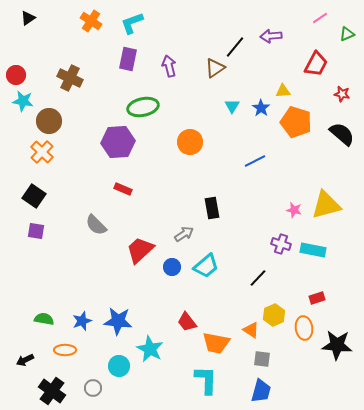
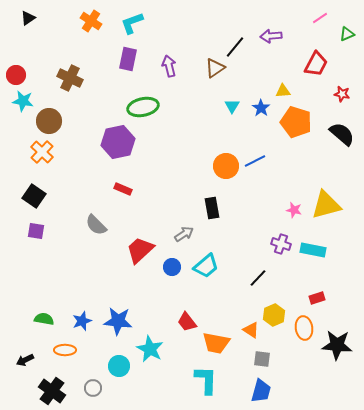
purple hexagon at (118, 142): rotated 8 degrees counterclockwise
orange circle at (190, 142): moved 36 px right, 24 px down
